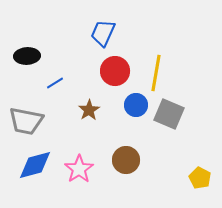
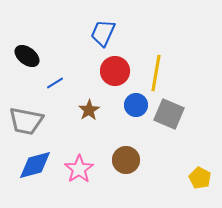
black ellipse: rotated 40 degrees clockwise
